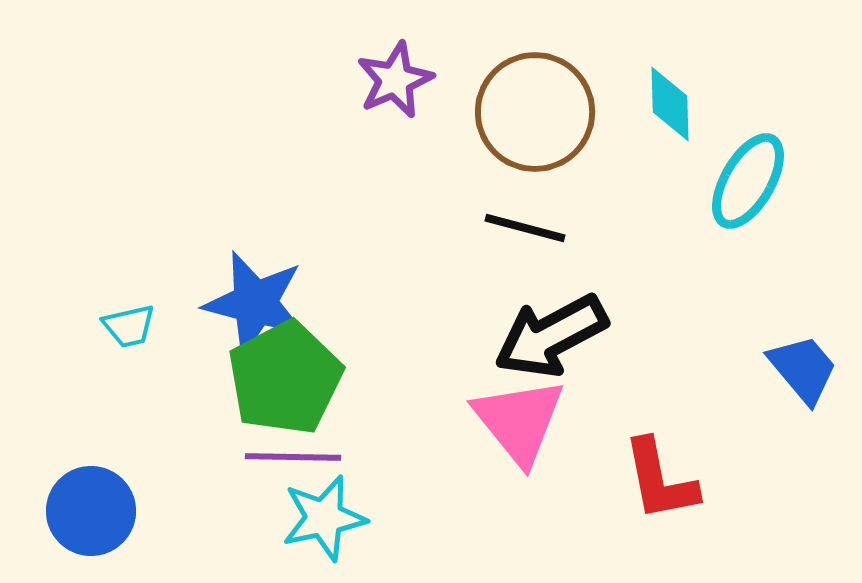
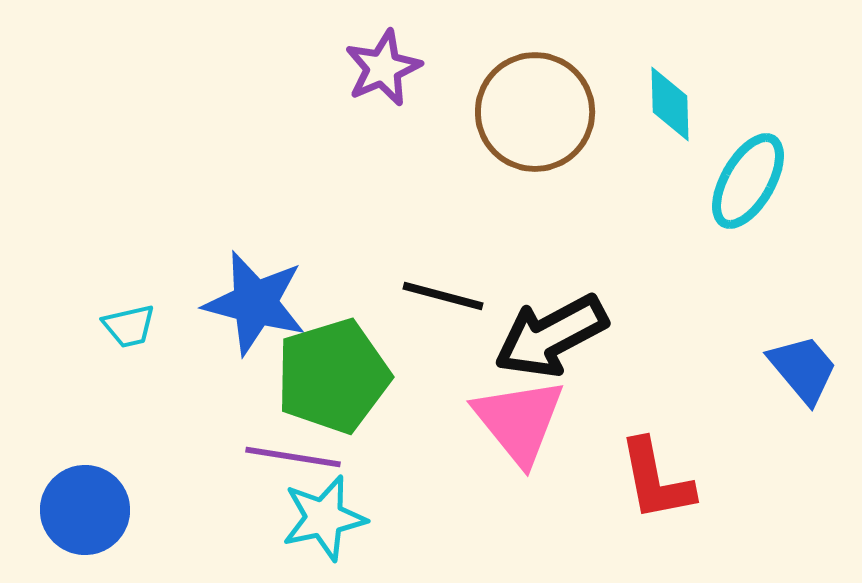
purple star: moved 12 px left, 12 px up
black line: moved 82 px left, 68 px down
green pentagon: moved 48 px right, 2 px up; rotated 11 degrees clockwise
purple line: rotated 8 degrees clockwise
red L-shape: moved 4 px left
blue circle: moved 6 px left, 1 px up
